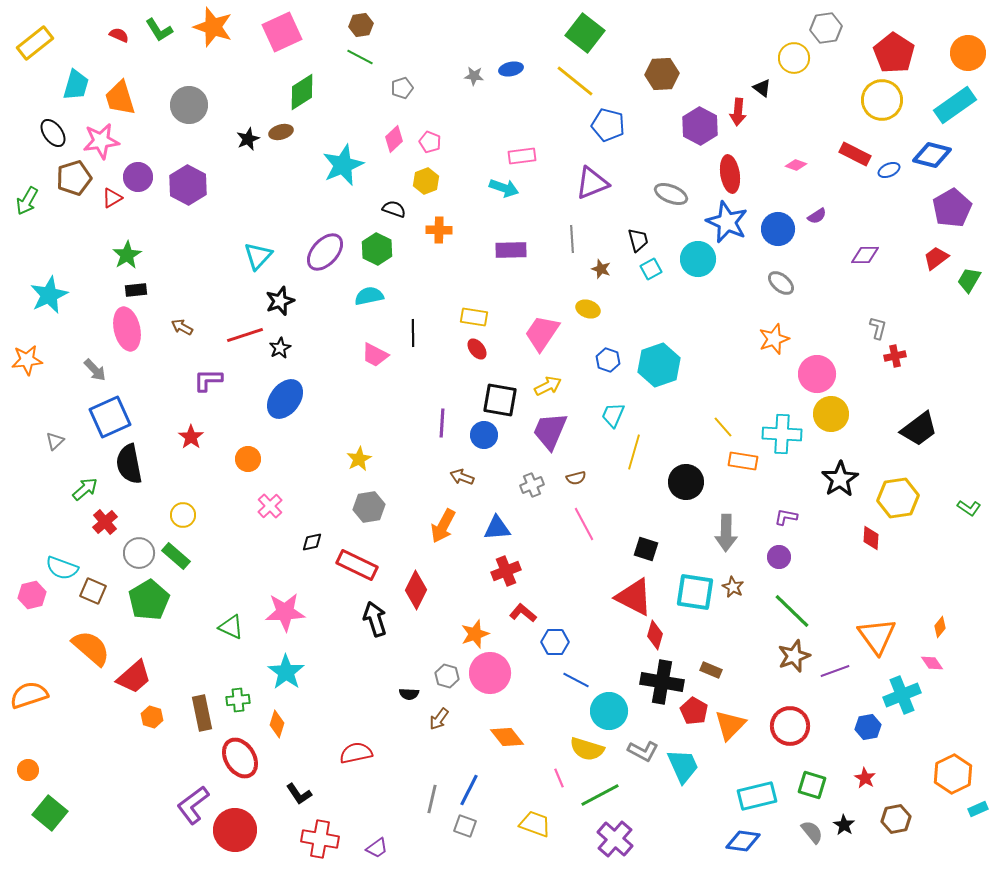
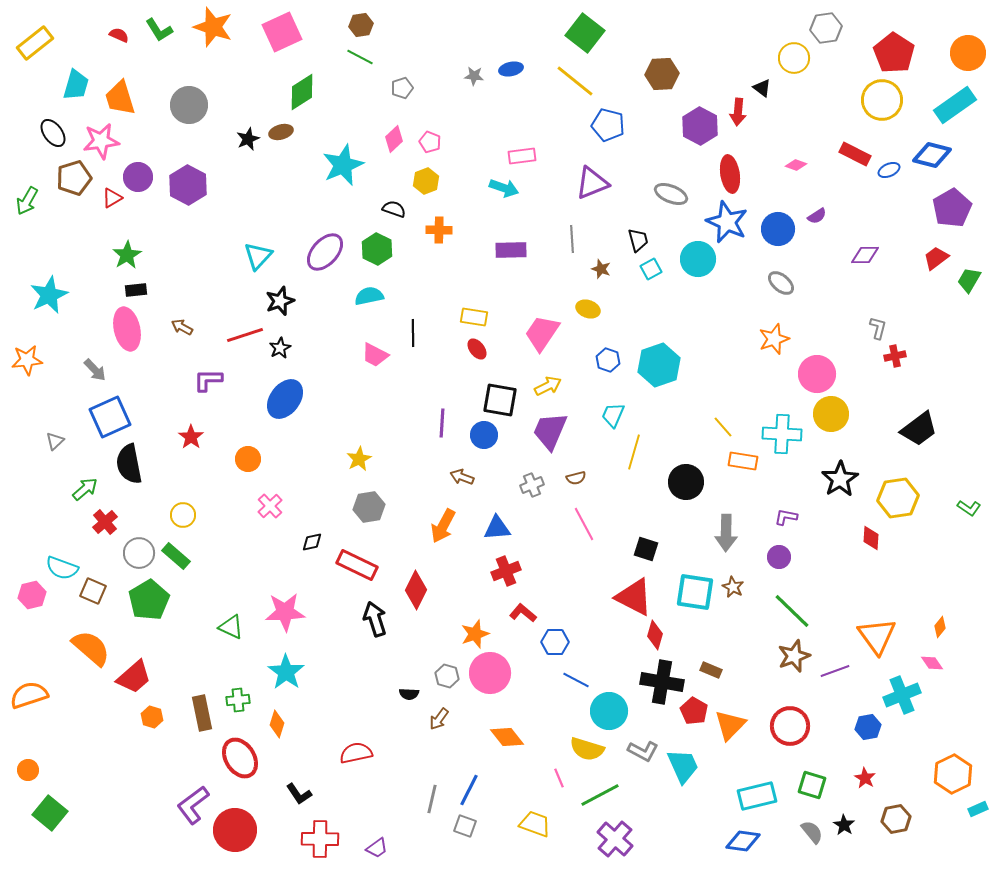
red cross at (320, 839): rotated 9 degrees counterclockwise
